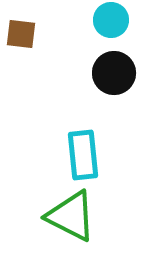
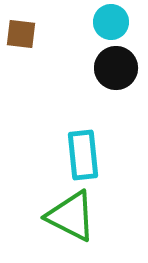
cyan circle: moved 2 px down
black circle: moved 2 px right, 5 px up
